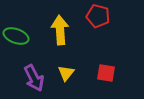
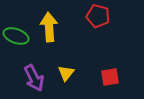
yellow arrow: moved 11 px left, 3 px up
red square: moved 4 px right, 4 px down; rotated 18 degrees counterclockwise
